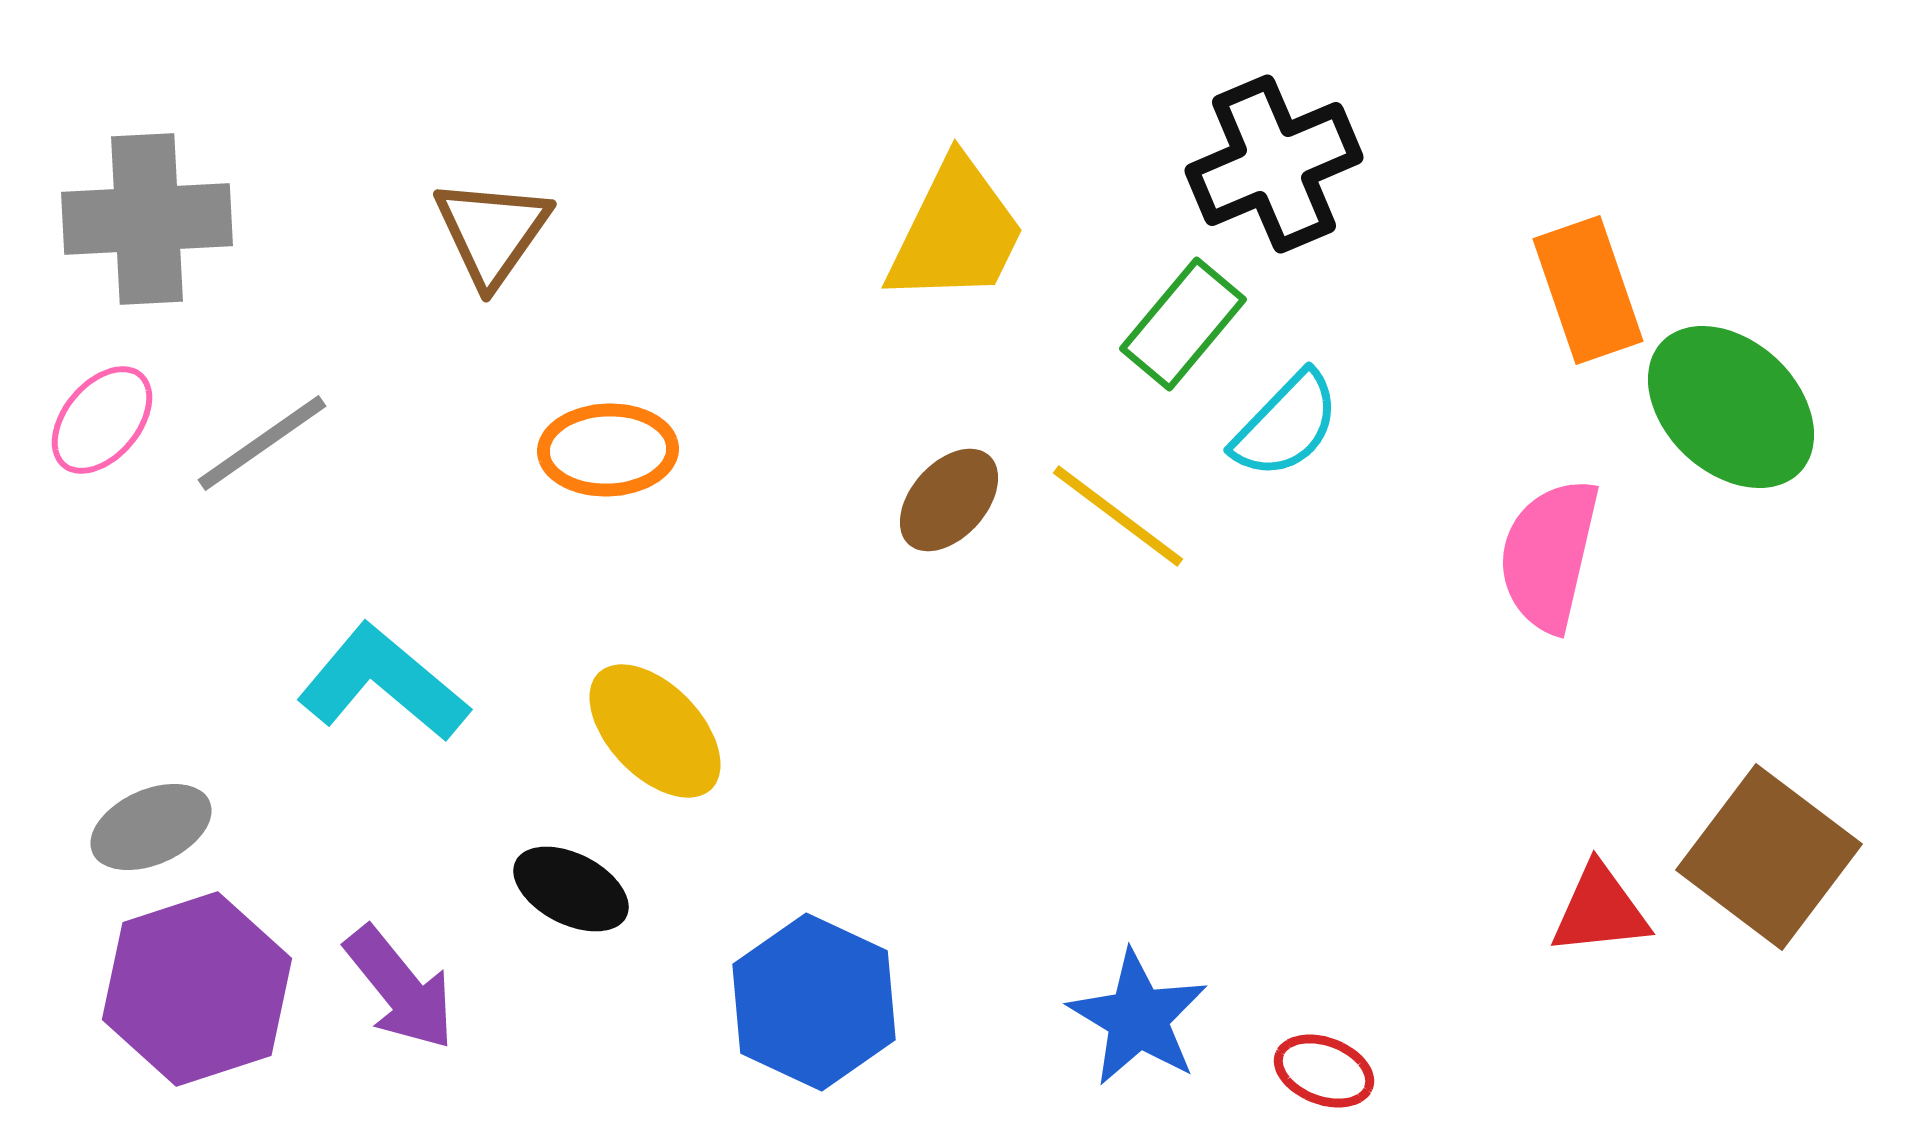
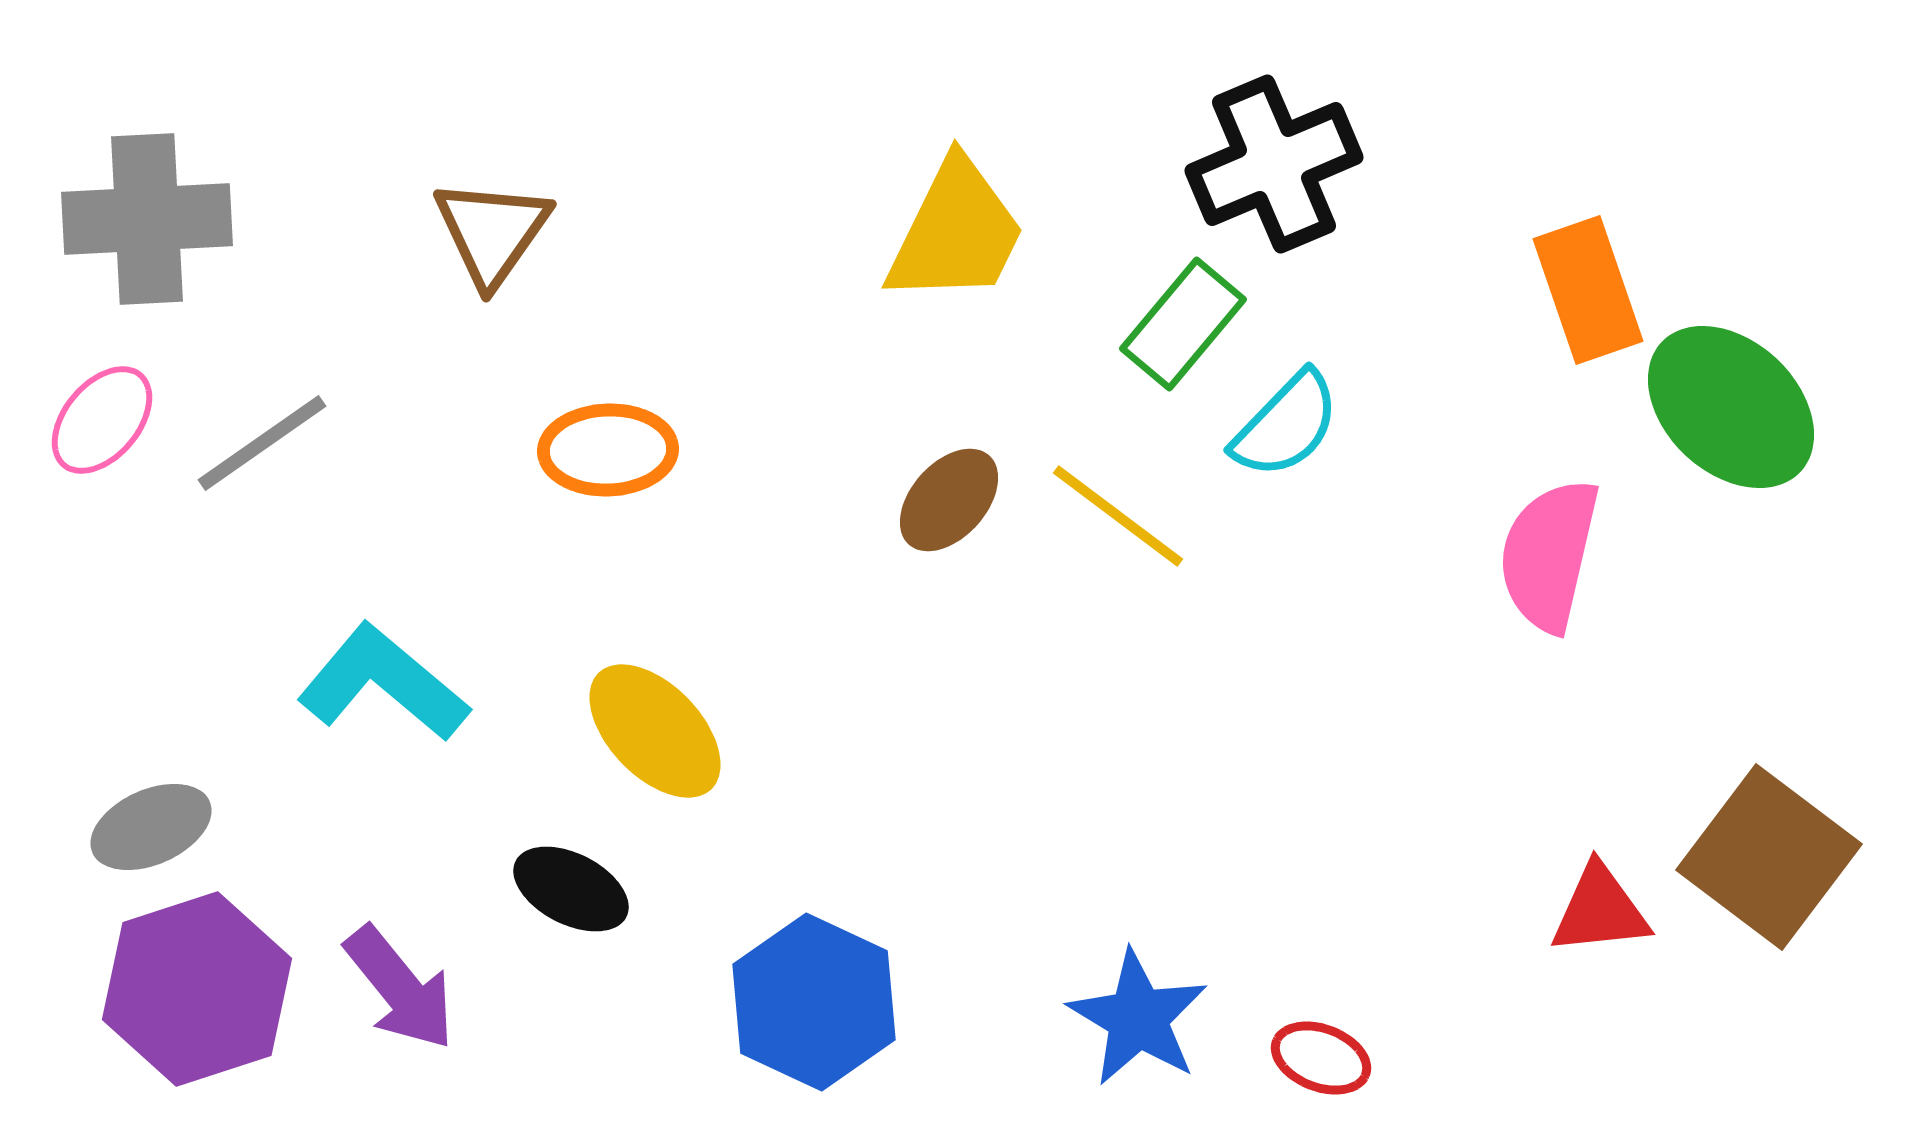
red ellipse: moved 3 px left, 13 px up
